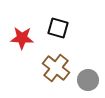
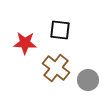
black square: moved 2 px right, 2 px down; rotated 10 degrees counterclockwise
red star: moved 3 px right, 5 px down
